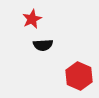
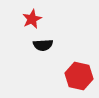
red hexagon: rotated 12 degrees counterclockwise
